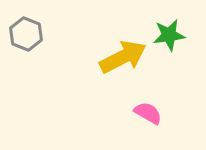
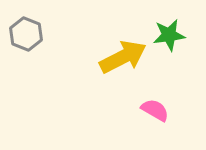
pink semicircle: moved 7 px right, 3 px up
